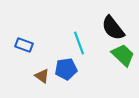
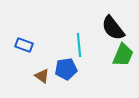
cyan line: moved 2 px down; rotated 15 degrees clockwise
green trapezoid: rotated 70 degrees clockwise
